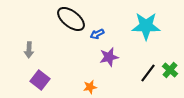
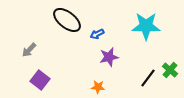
black ellipse: moved 4 px left, 1 px down
gray arrow: rotated 42 degrees clockwise
black line: moved 5 px down
orange star: moved 8 px right; rotated 16 degrees clockwise
